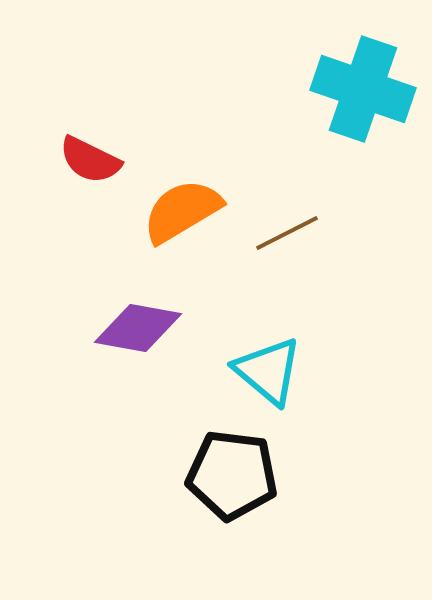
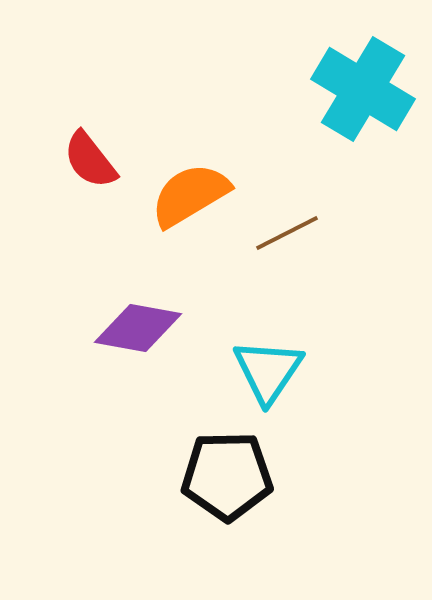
cyan cross: rotated 12 degrees clockwise
red semicircle: rotated 26 degrees clockwise
orange semicircle: moved 8 px right, 16 px up
cyan triangle: rotated 24 degrees clockwise
black pentagon: moved 5 px left, 1 px down; rotated 8 degrees counterclockwise
